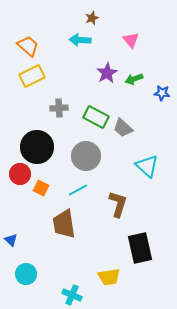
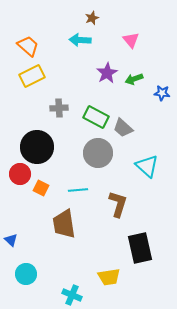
gray circle: moved 12 px right, 3 px up
cyan line: rotated 24 degrees clockwise
